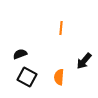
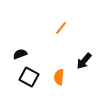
orange line: rotated 32 degrees clockwise
black square: moved 2 px right
